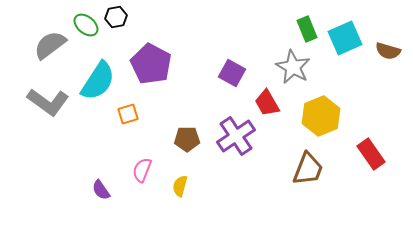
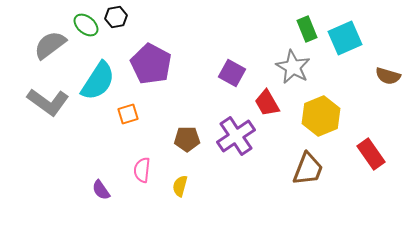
brown semicircle: moved 25 px down
pink semicircle: rotated 15 degrees counterclockwise
